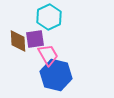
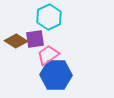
brown diamond: moved 2 px left; rotated 55 degrees counterclockwise
pink trapezoid: rotated 95 degrees counterclockwise
blue hexagon: rotated 12 degrees counterclockwise
